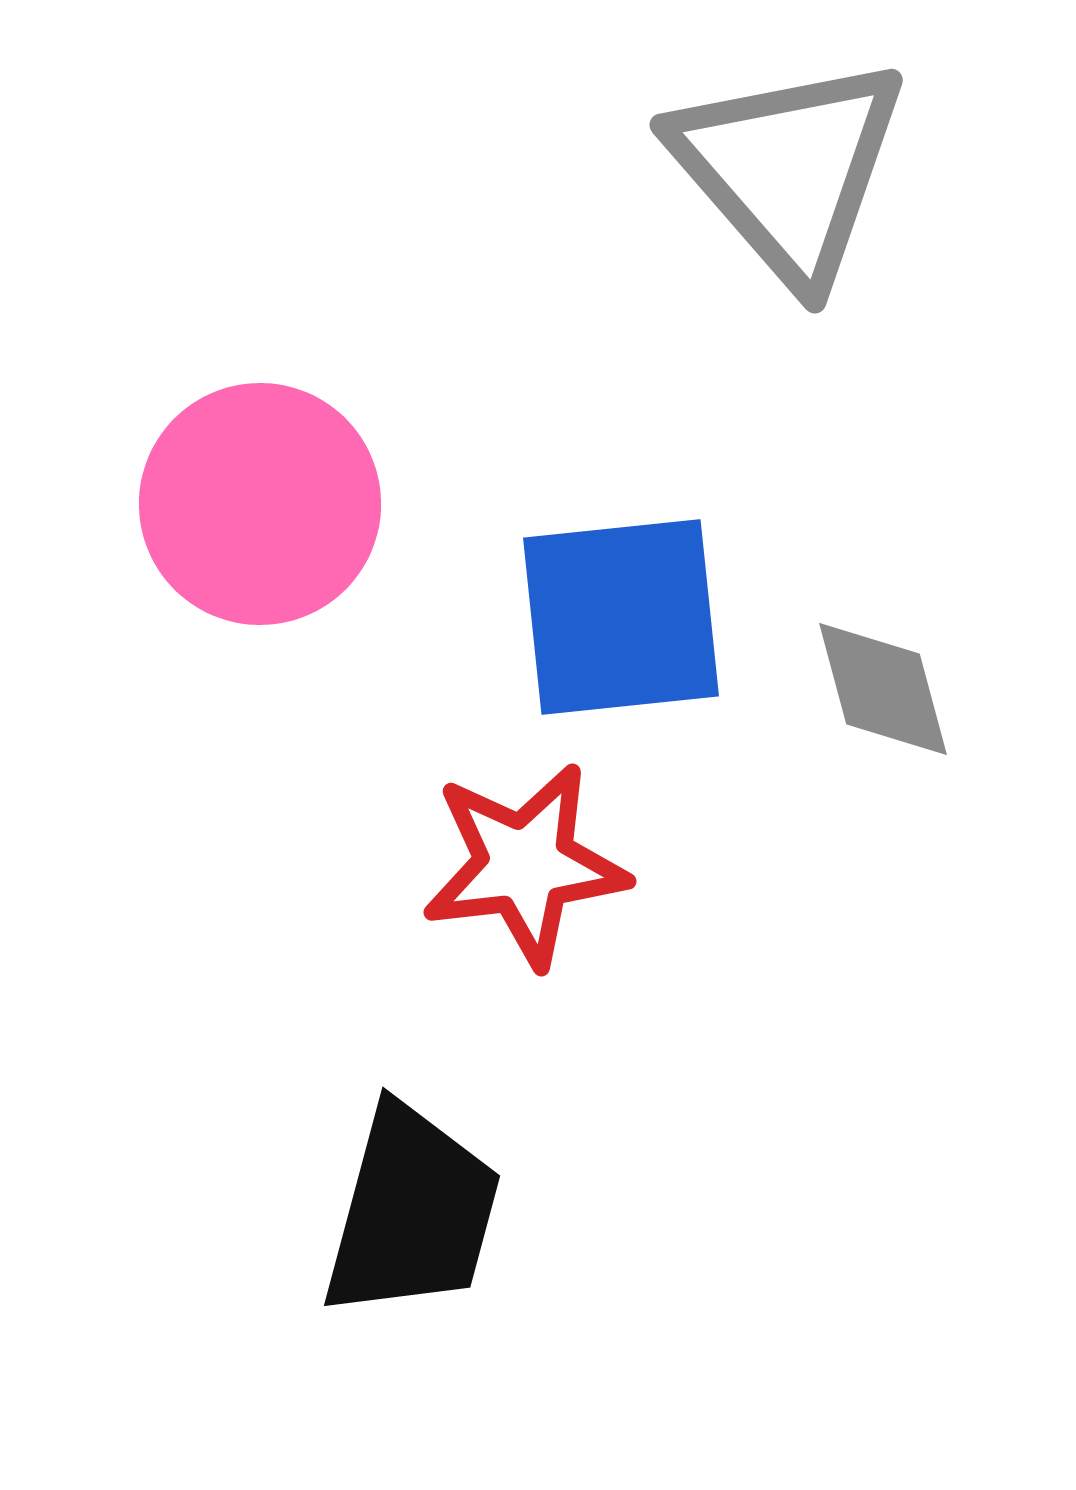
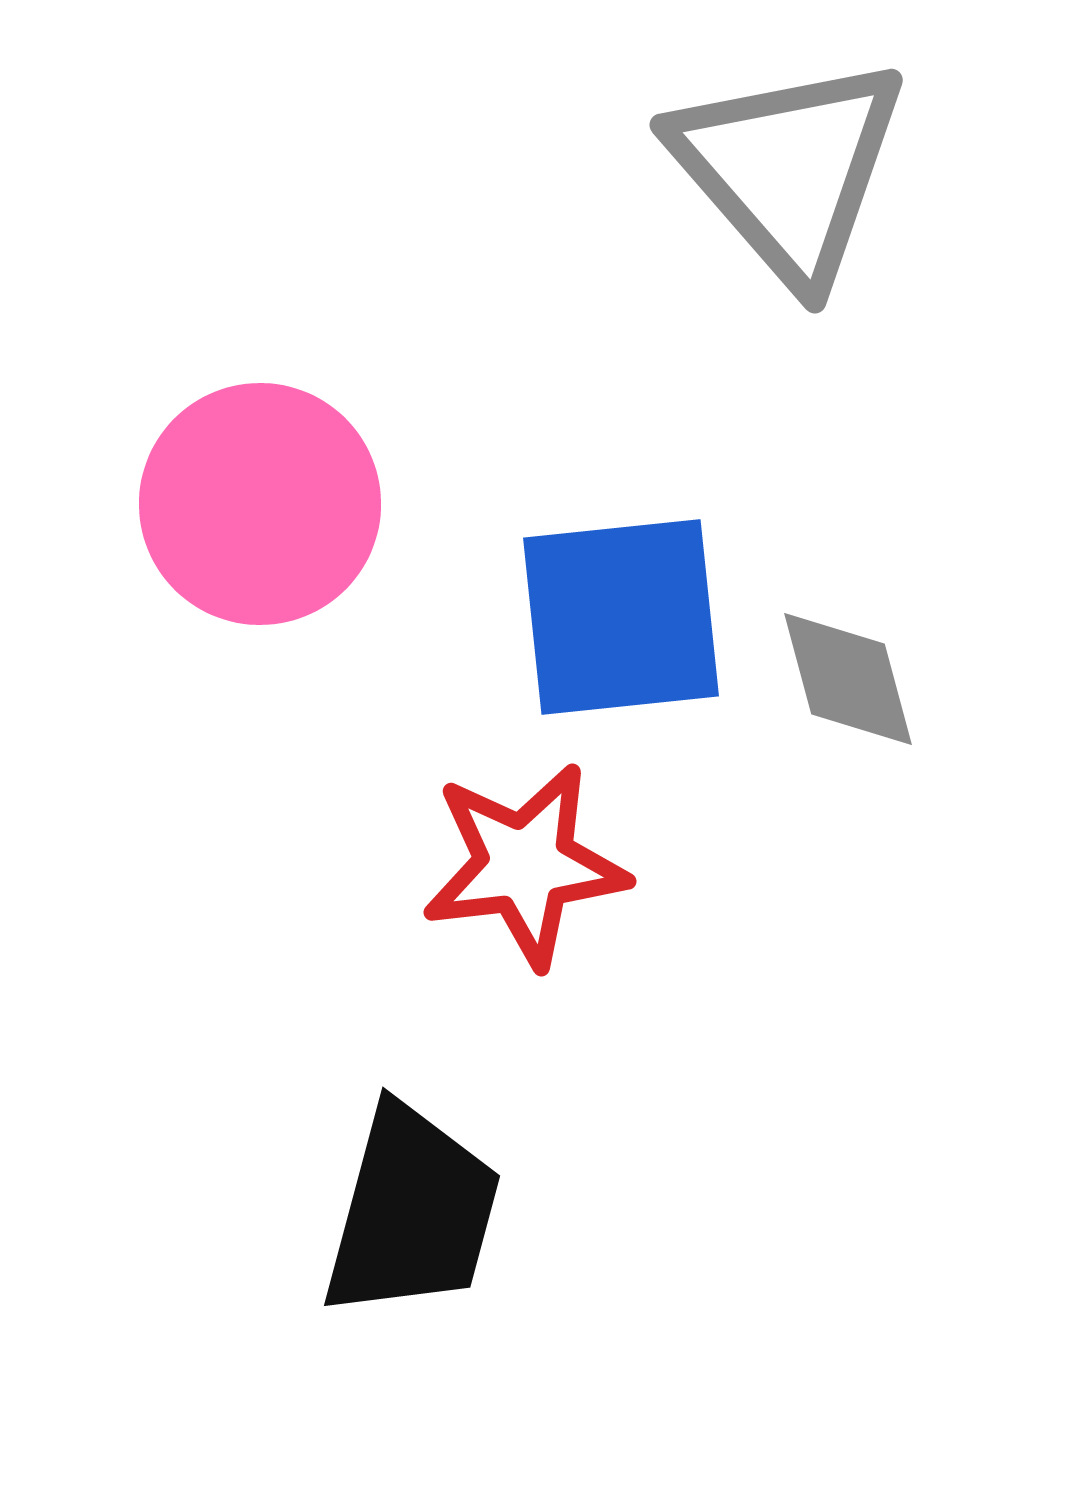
gray diamond: moved 35 px left, 10 px up
